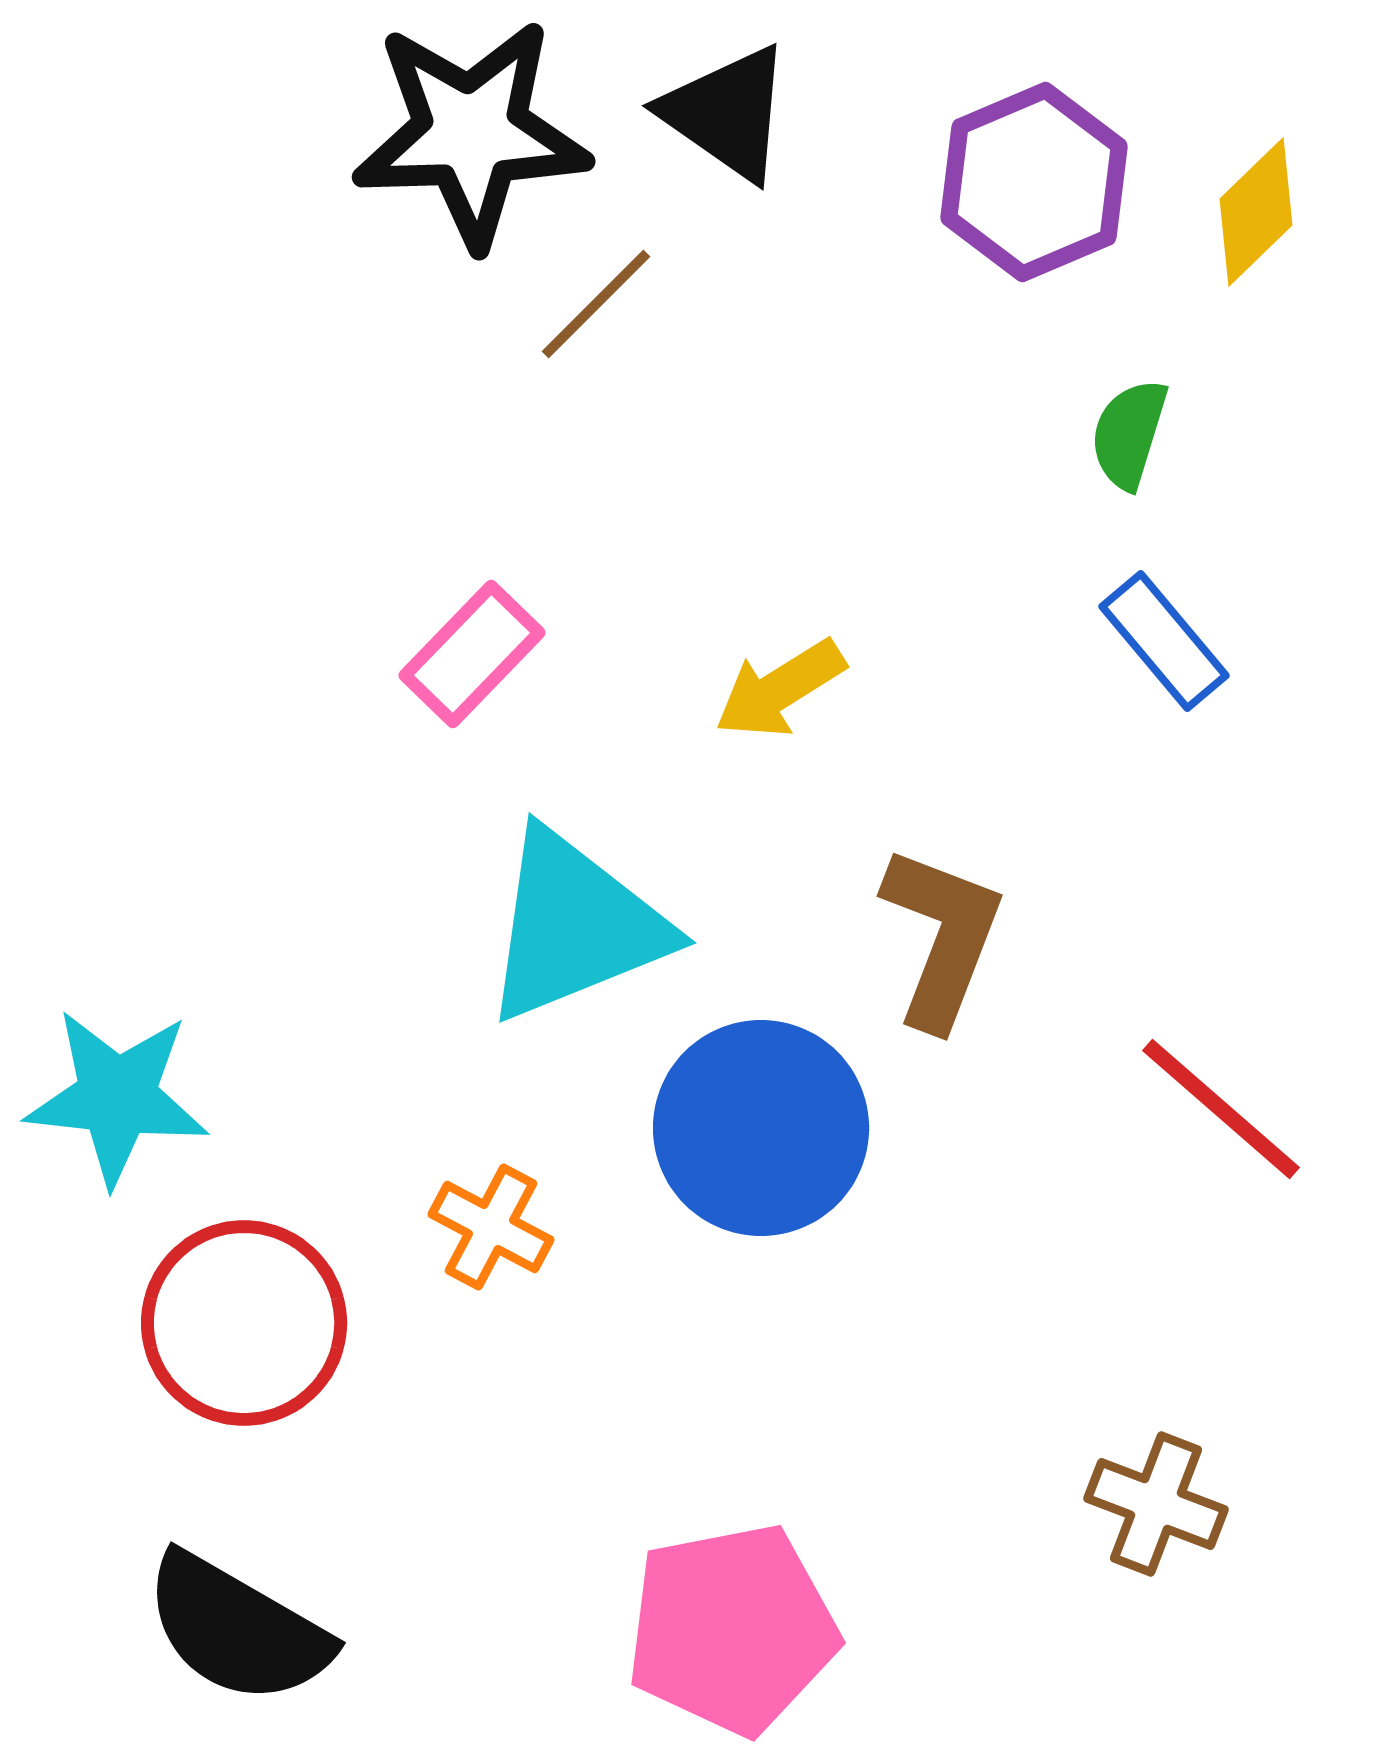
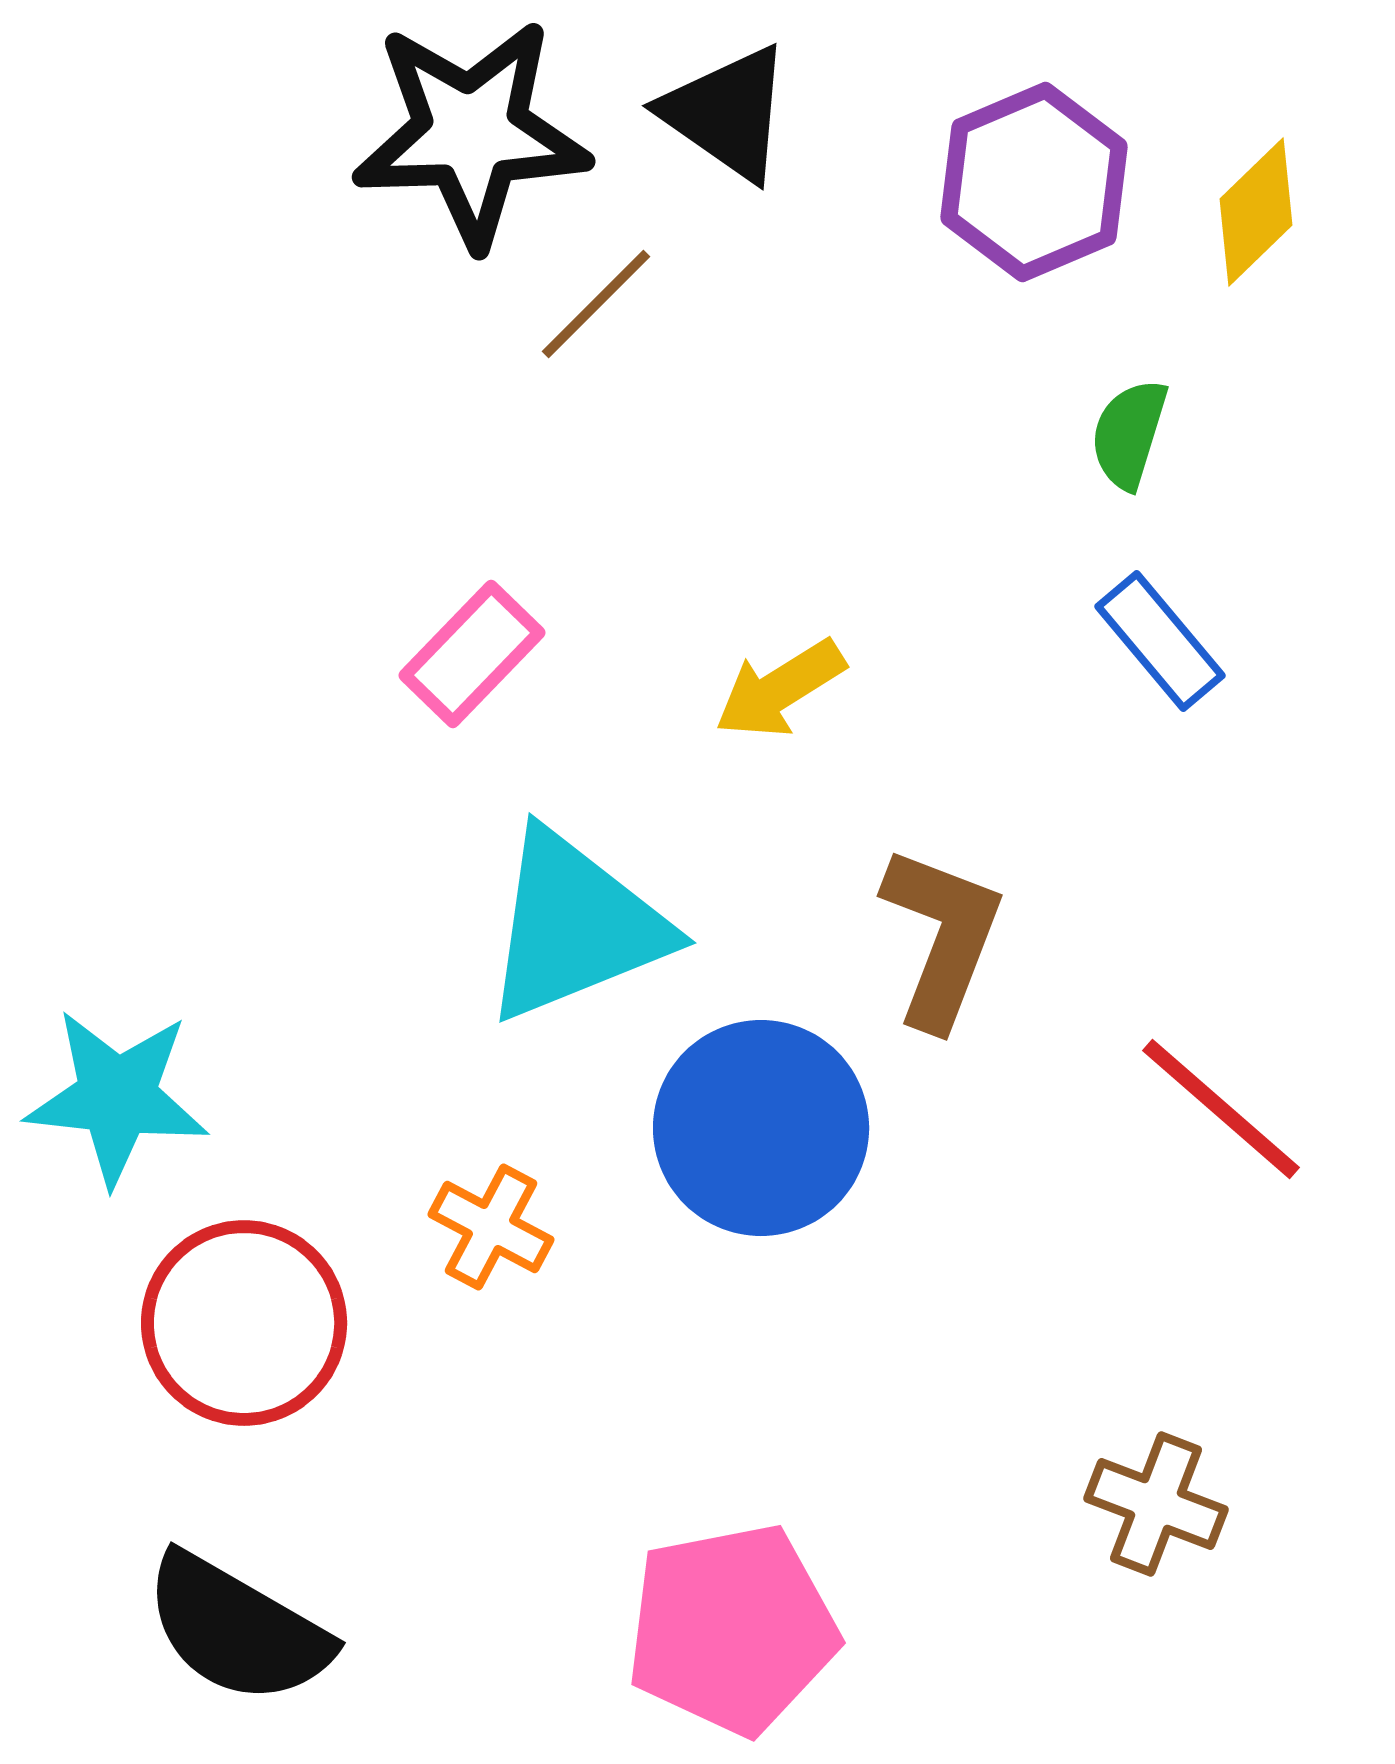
blue rectangle: moved 4 px left
